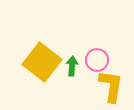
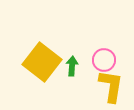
pink circle: moved 7 px right
